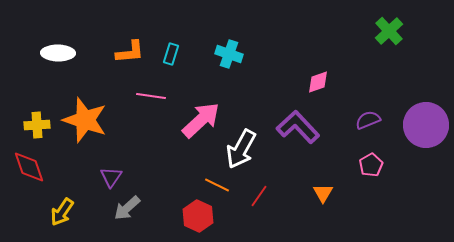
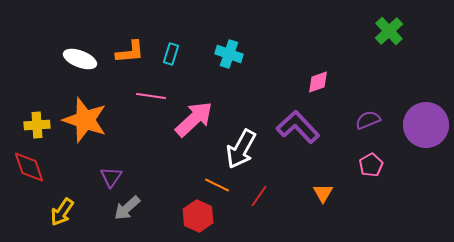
white ellipse: moved 22 px right, 6 px down; rotated 20 degrees clockwise
pink arrow: moved 7 px left, 1 px up
